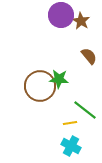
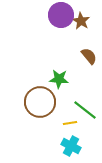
brown circle: moved 16 px down
